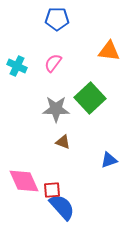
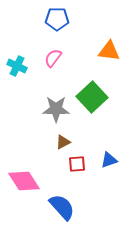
pink semicircle: moved 5 px up
green square: moved 2 px right, 1 px up
brown triangle: rotated 49 degrees counterclockwise
pink diamond: rotated 8 degrees counterclockwise
red square: moved 25 px right, 26 px up
